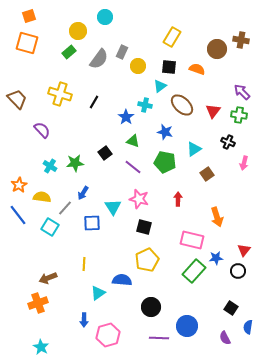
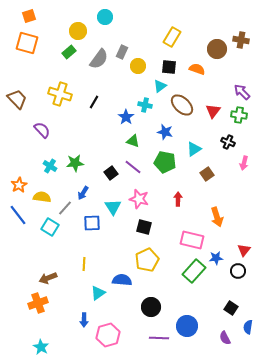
black square at (105, 153): moved 6 px right, 20 px down
